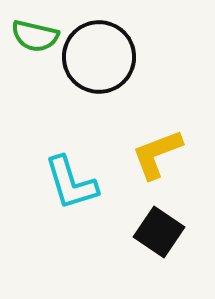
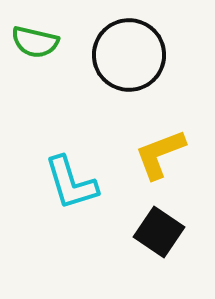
green semicircle: moved 6 px down
black circle: moved 30 px right, 2 px up
yellow L-shape: moved 3 px right
